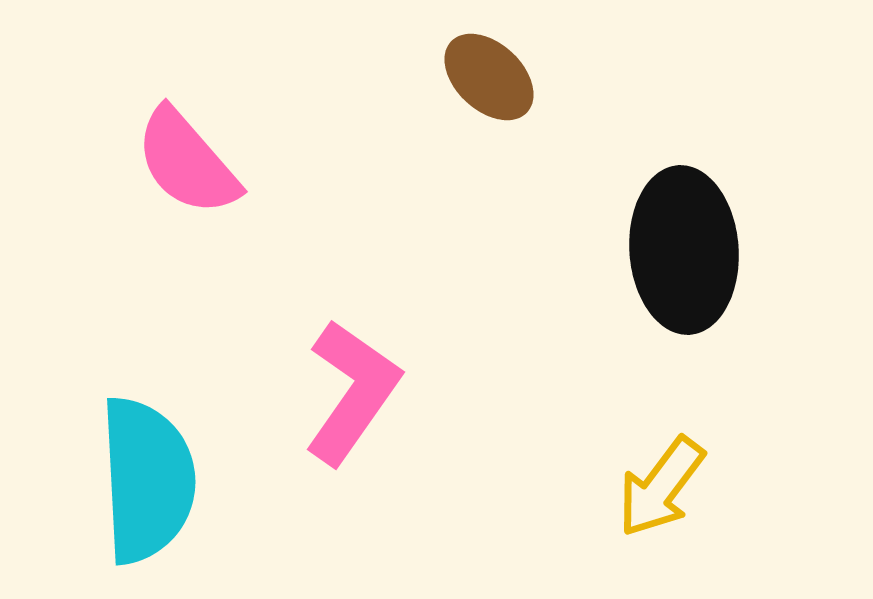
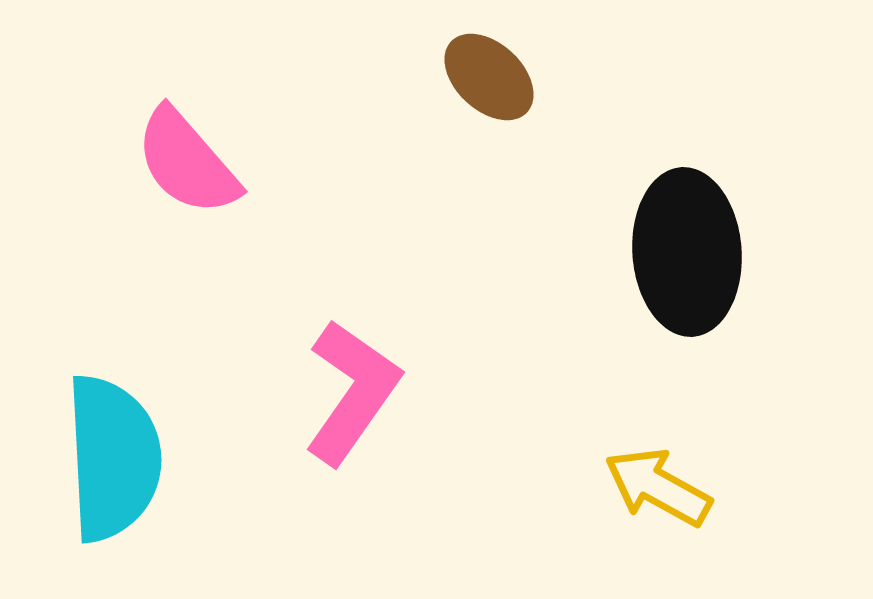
black ellipse: moved 3 px right, 2 px down
cyan semicircle: moved 34 px left, 22 px up
yellow arrow: moved 3 px left; rotated 82 degrees clockwise
